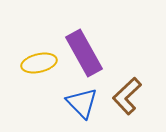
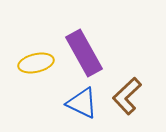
yellow ellipse: moved 3 px left
blue triangle: rotated 20 degrees counterclockwise
